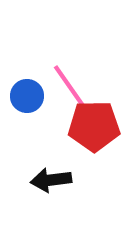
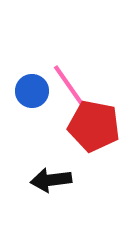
blue circle: moved 5 px right, 5 px up
red pentagon: rotated 12 degrees clockwise
